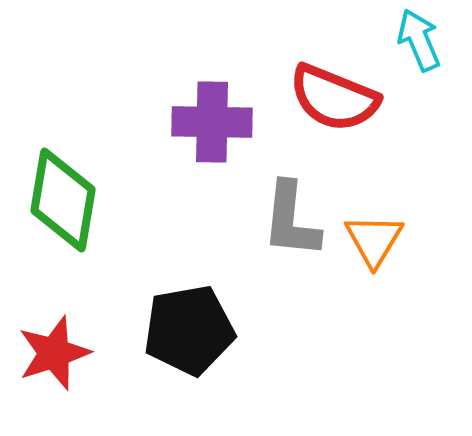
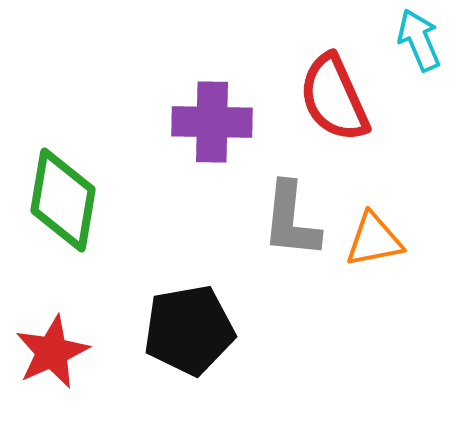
red semicircle: rotated 44 degrees clockwise
orange triangle: rotated 48 degrees clockwise
red star: moved 2 px left, 1 px up; rotated 6 degrees counterclockwise
